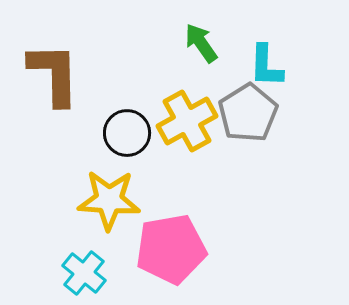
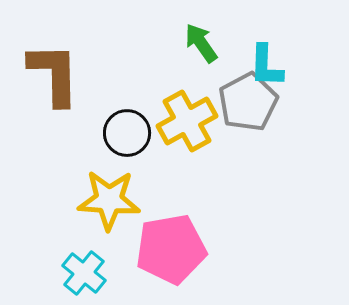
gray pentagon: moved 11 px up; rotated 4 degrees clockwise
